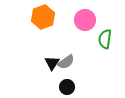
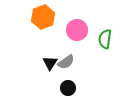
pink circle: moved 8 px left, 10 px down
black triangle: moved 2 px left
black circle: moved 1 px right, 1 px down
